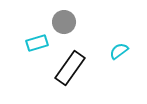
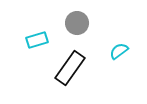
gray circle: moved 13 px right, 1 px down
cyan rectangle: moved 3 px up
